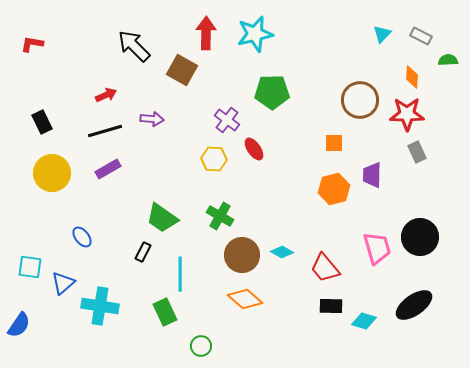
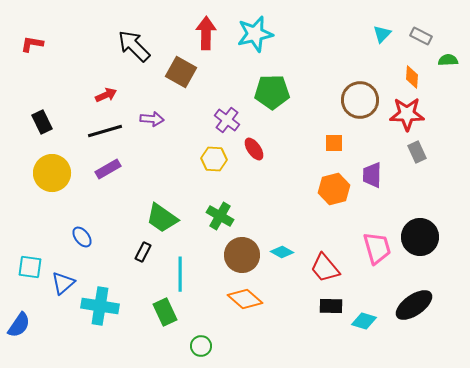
brown square at (182, 70): moved 1 px left, 2 px down
